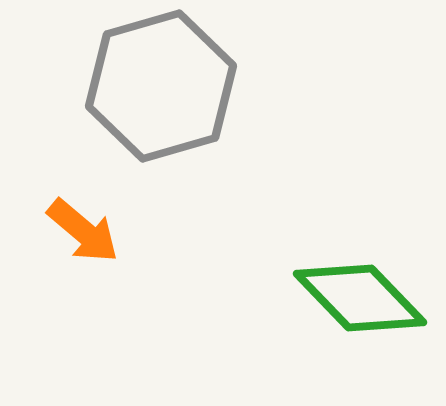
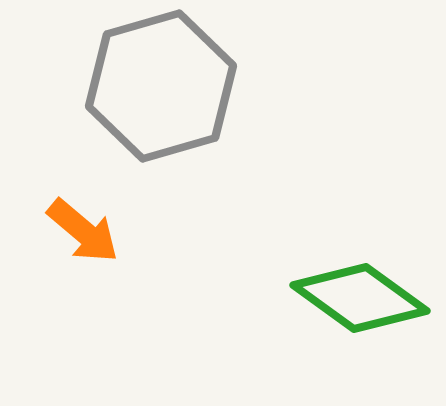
green diamond: rotated 10 degrees counterclockwise
